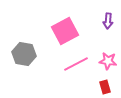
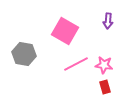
pink square: rotated 32 degrees counterclockwise
pink star: moved 4 px left, 4 px down
